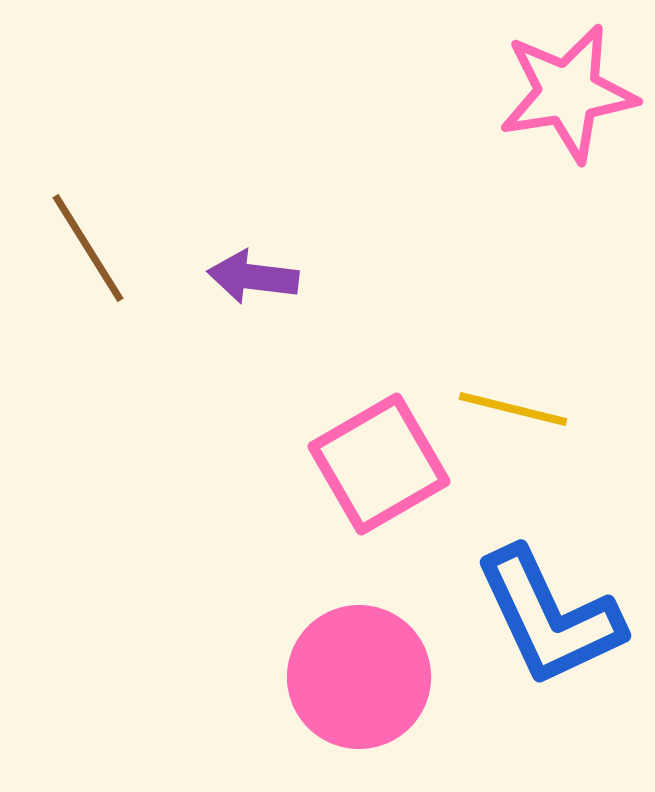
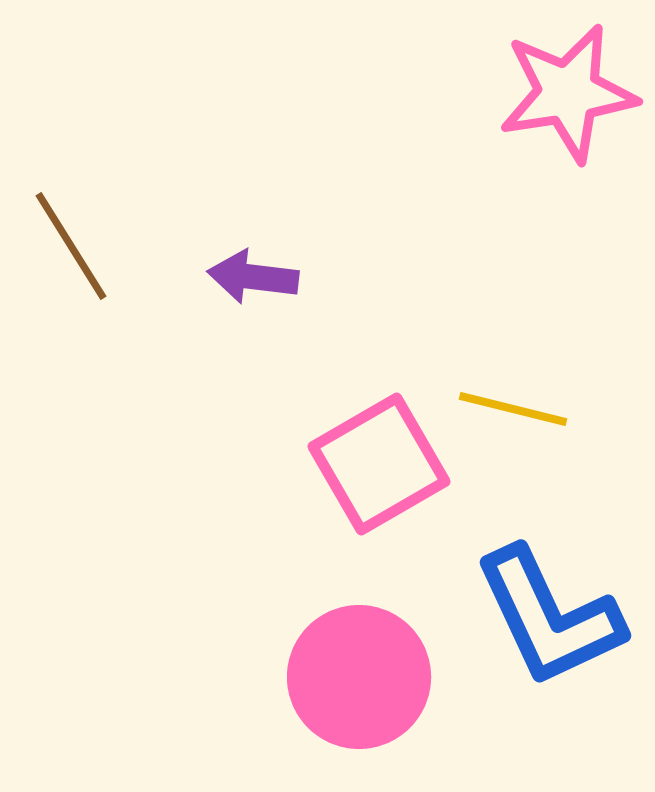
brown line: moved 17 px left, 2 px up
